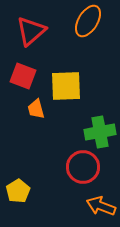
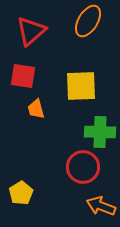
red square: rotated 12 degrees counterclockwise
yellow square: moved 15 px right
green cross: rotated 12 degrees clockwise
yellow pentagon: moved 3 px right, 2 px down
